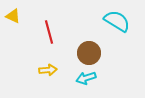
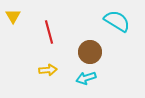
yellow triangle: rotated 35 degrees clockwise
brown circle: moved 1 px right, 1 px up
